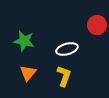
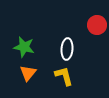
green star: moved 6 px down
white ellipse: rotated 70 degrees counterclockwise
yellow L-shape: rotated 35 degrees counterclockwise
